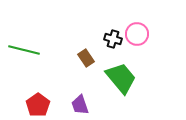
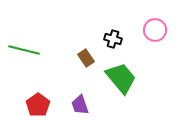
pink circle: moved 18 px right, 4 px up
